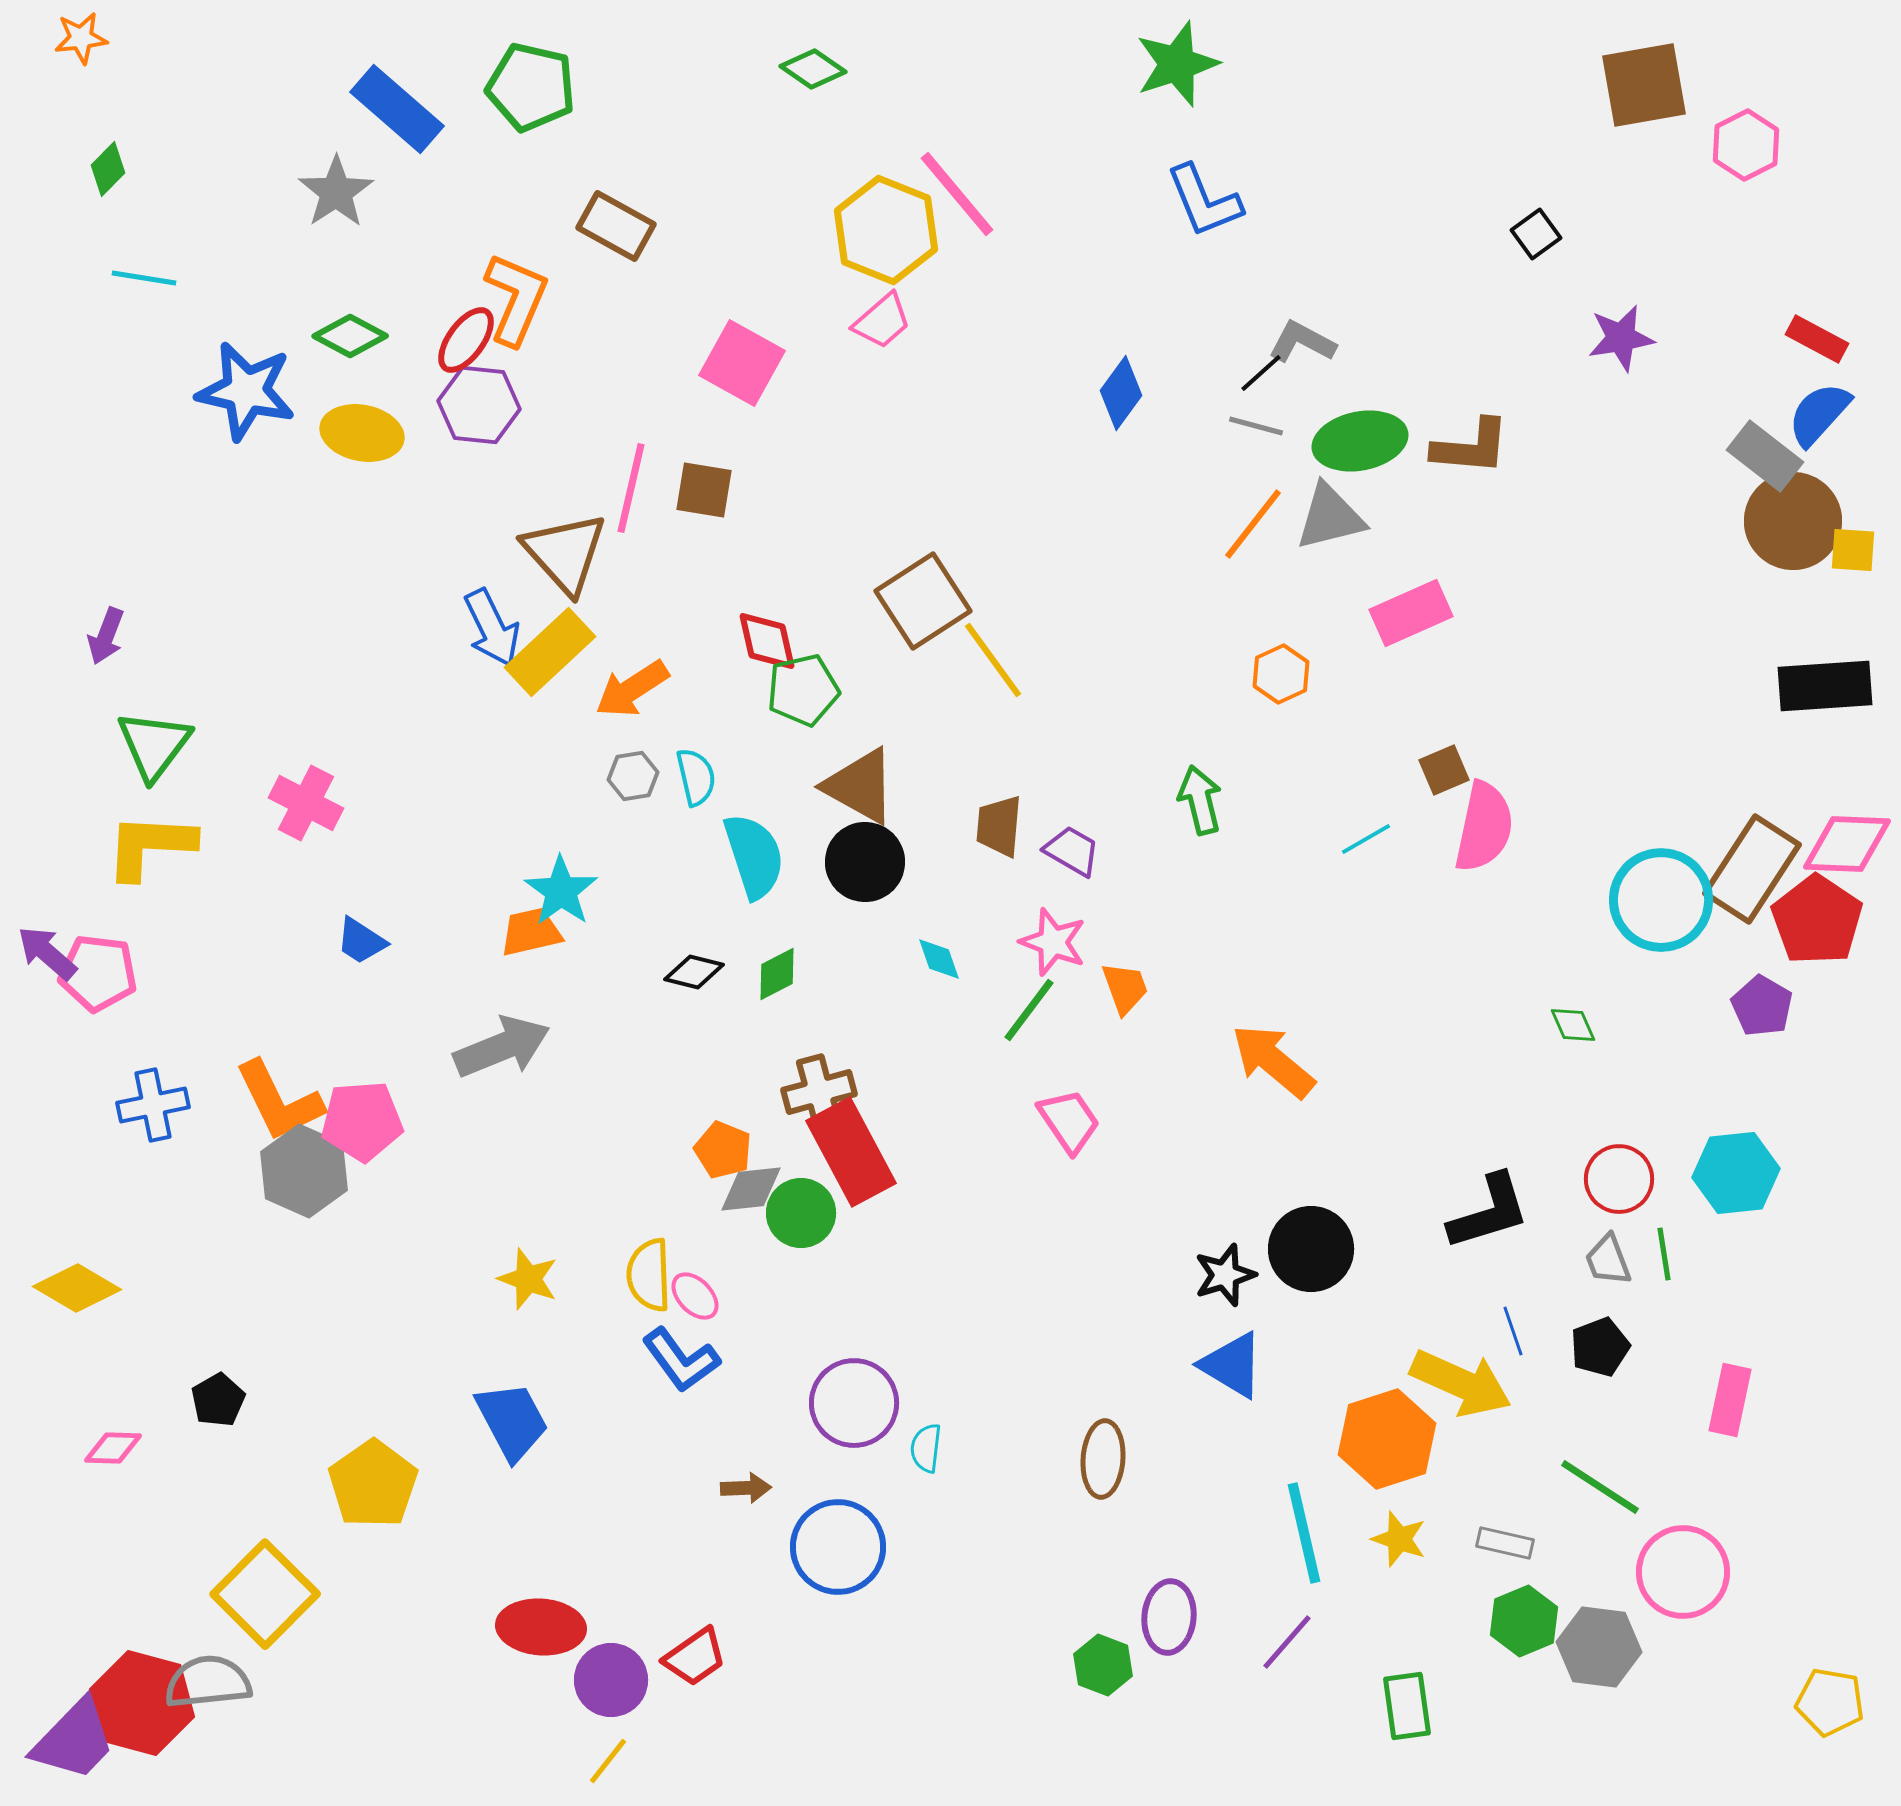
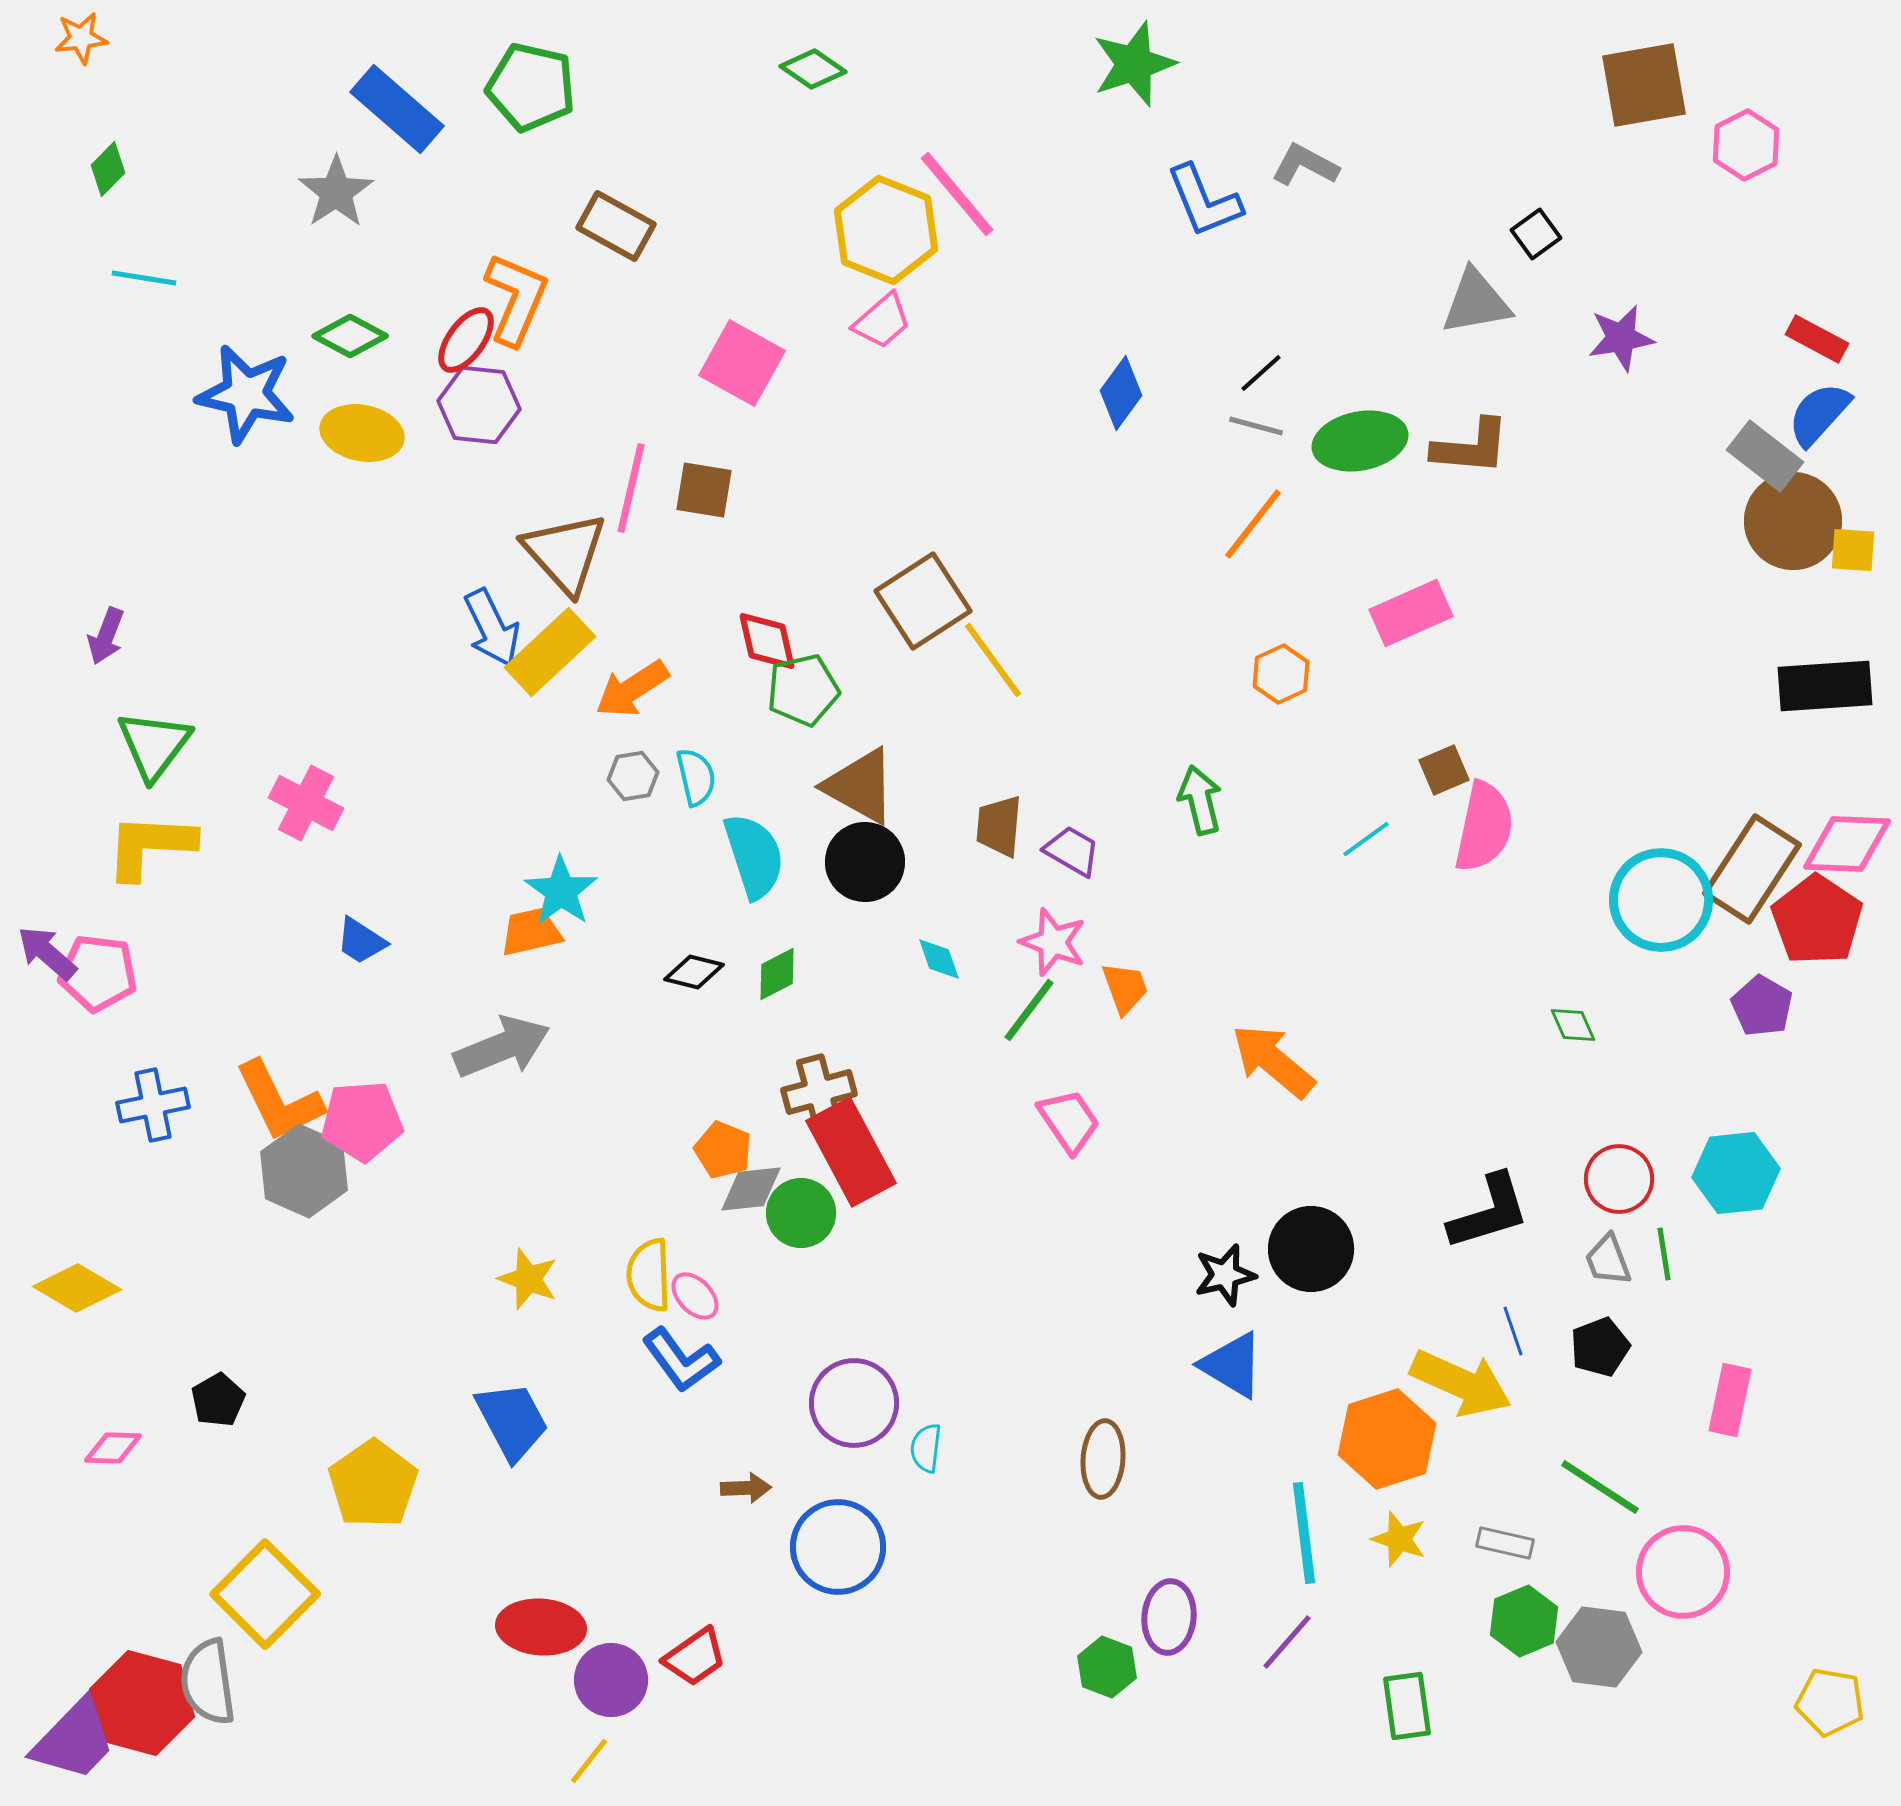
green star at (1177, 64): moved 43 px left
gray L-shape at (1302, 342): moved 3 px right, 177 px up
blue star at (246, 391): moved 3 px down
gray triangle at (1330, 517): moved 146 px right, 215 px up; rotated 4 degrees clockwise
cyan line at (1366, 839): rotated 6 degrees counterclockwise
black star at (1225, 1275): rotated 4 degrees clockwise
cyan line at (1304, 1533): rotated 6 degrees clockwise
green hexagon at (1103, 1665): moved 4 px right, 2 px down
gray semicircle at (208, 1682): rotated 92 degrees counterclockwise
yellow line at (608, 1761): moved 19 px left
